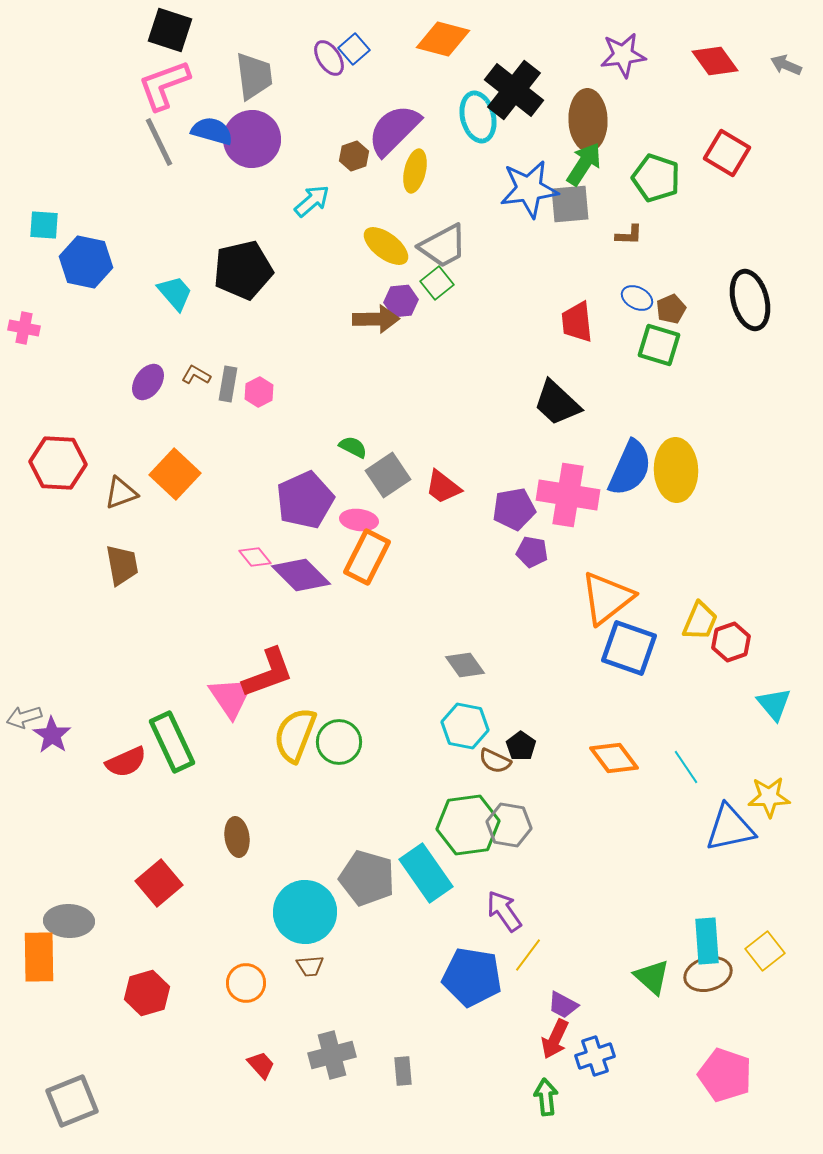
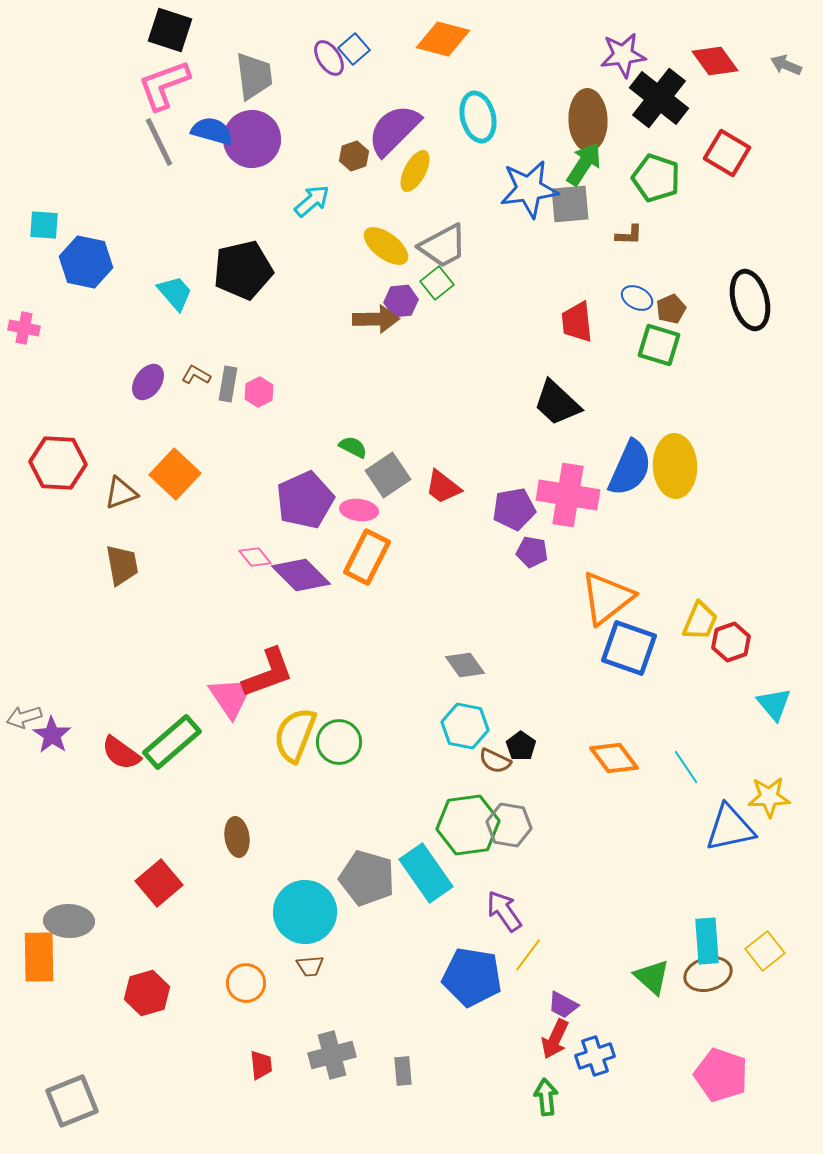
black cross at (514, 90): moved 145 px right, 8 px down
yellow ellipse at (415, 171): rotated 15 degrees clockwise
yellow ellipse at (676, 470): moved 1 px left, 4 px up
pink ellipse at (359, 520): moved 10 px up
green rectangle at (172, 742): rotated 74 degrees clockwise
red semicircle at (126, 762): moved 5 px left, 9 px up; rotated 60 degrees clockwise
red trapezoid at (261, 1065): rotated 36 degrees clockwise
pink pentagon at (725, 1075): moved 4 px left
